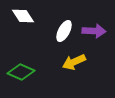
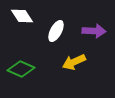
white diamond: moved 1 px left
white ellipse: moved 8 px left
green diamond: moved 3 px up
